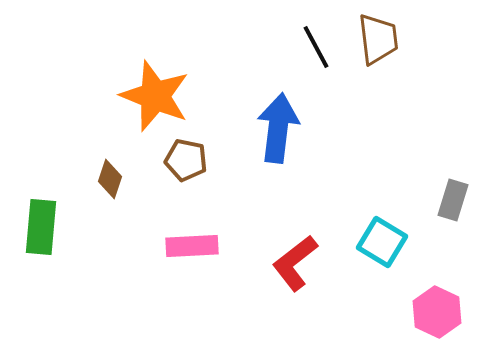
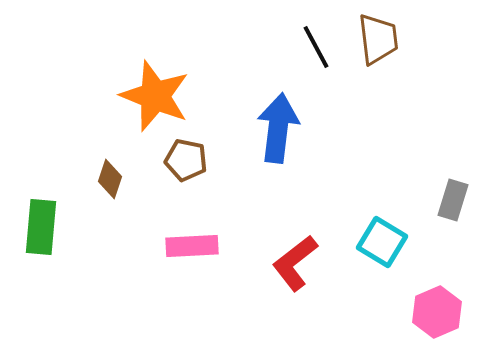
pink hexagon: rotated 12 degrees clockwise
